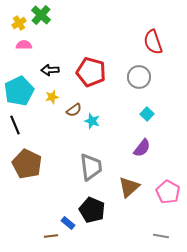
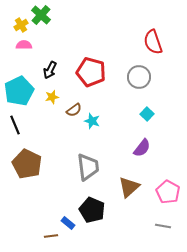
yellow cross: moved 2 px right, 2 px down
black arrow: rotated 60 degrees counterclockwise
gray trapezoid: moved 3 px left
gray line: moved 2 px right, 10 px up
